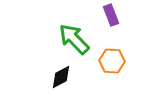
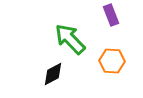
green arrow: moved 4 px left
black diamond: moved 8 px left, 3 px up
